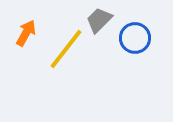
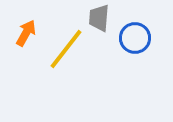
gray trapezoid: moved 2 px up; rotated 40 degrees counterclockwise
